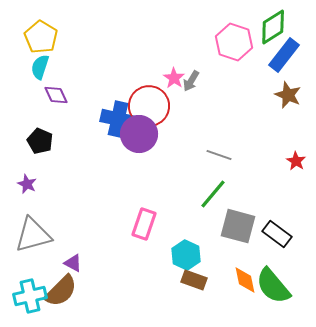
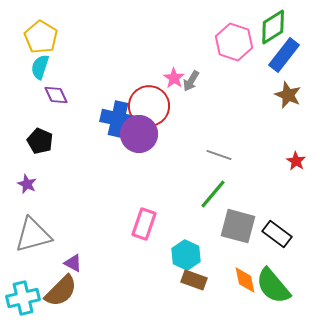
cyan cross: moved 7 px left, 2 px down
